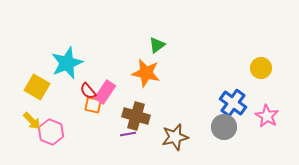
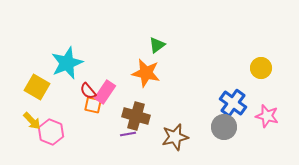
pink star: rotated 15 degrees counterclockwise
